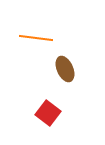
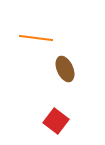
red square: moved 8 px right, 8 px down
